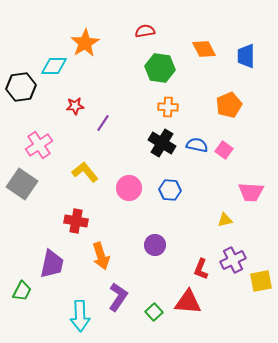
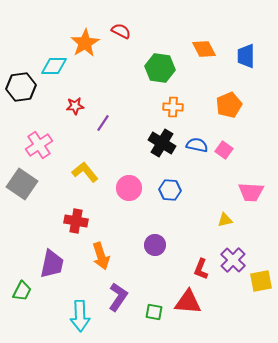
red semicircle: moved 24 px left; rotated 36 degrees clockwise
orange cross: moved 5 px right
purple cross: rotated 20 degrees counterclockwise
green square: rotated 36 degrees counterclockwise
